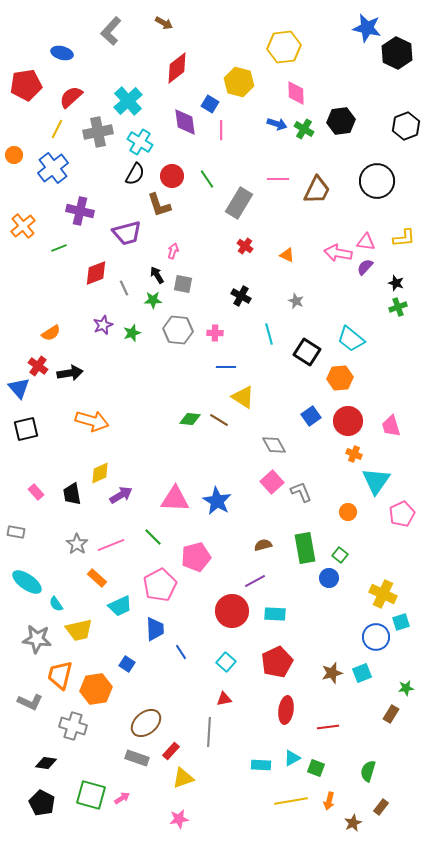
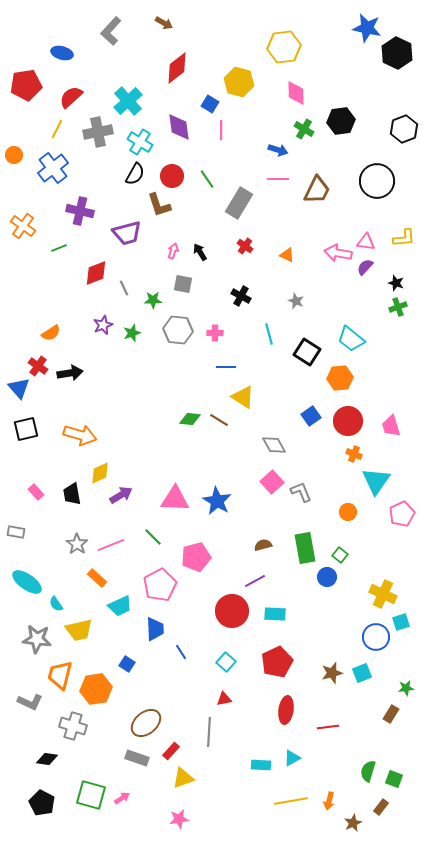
purple diamond at (185, 122): moved 6 px left, 5 px down
blue arrow at (277, 124): moved 1 px right, 26 px down
black hexagon at (406, 126): moved 2 px left, 3 px down
orange cross at (23, 226): rotated 15 degrees counterclockwise
black arrow at (157, 275): moved 43 px right, 23 px up
orange arrow at (92, 421): moved 12 px left, 14 px down
blue circle at (329, 578): moved 2 px left, 1 px up
black diamond at (46, 763): moved 1 px right, 4 px up
green square at (316, 768): moved 78 px right, 11 px down
